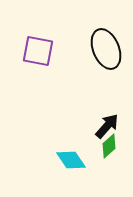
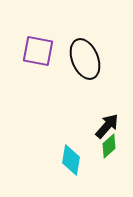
black ellipse: moved 21 px left, 10 px down
cyan diamond: rotated 44 degrees clockwise
